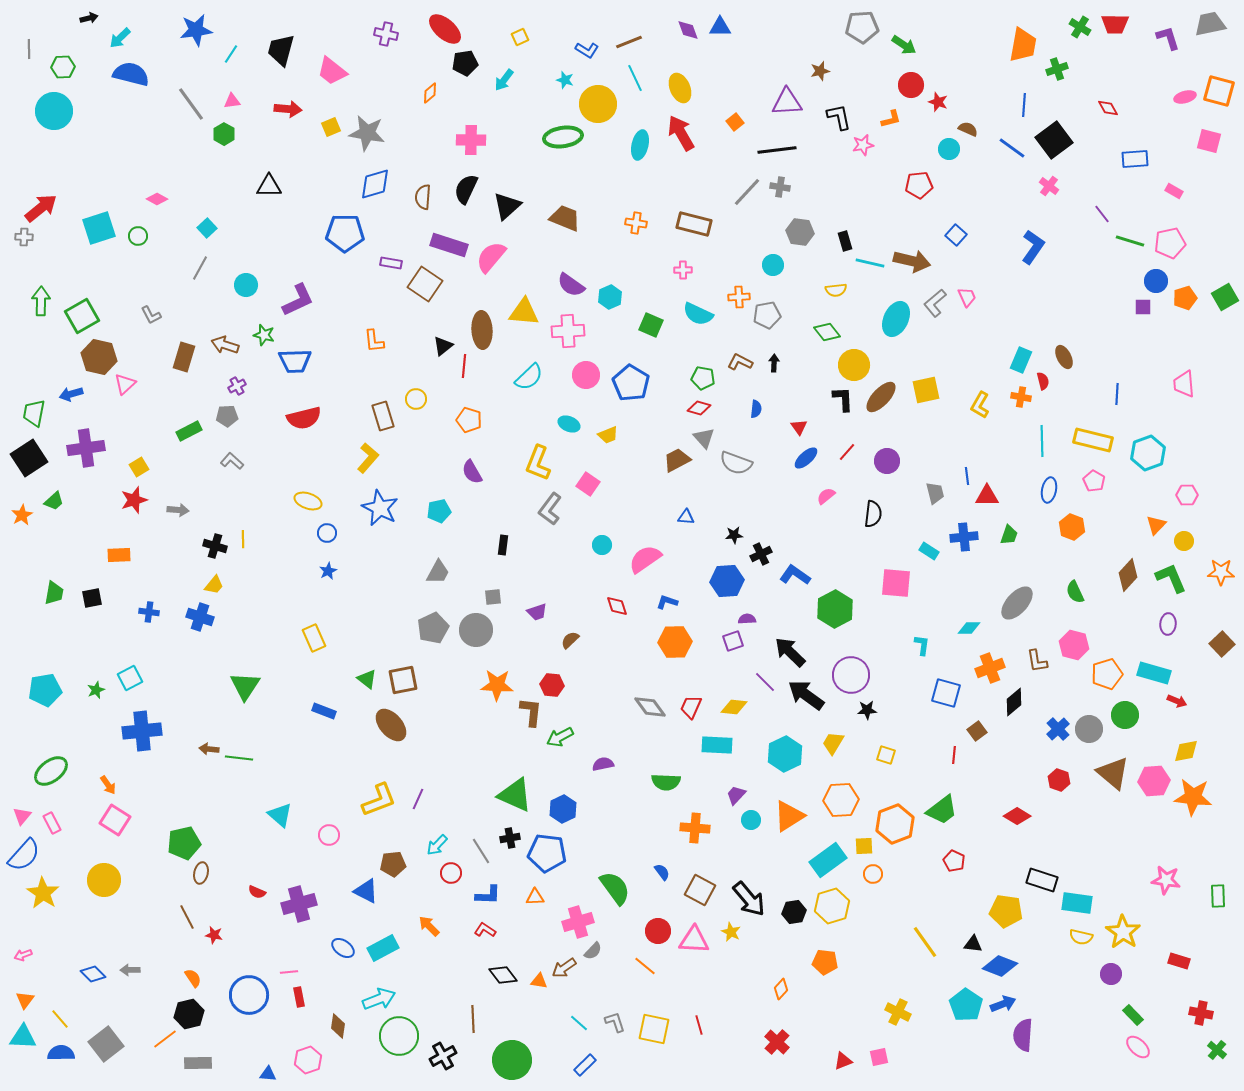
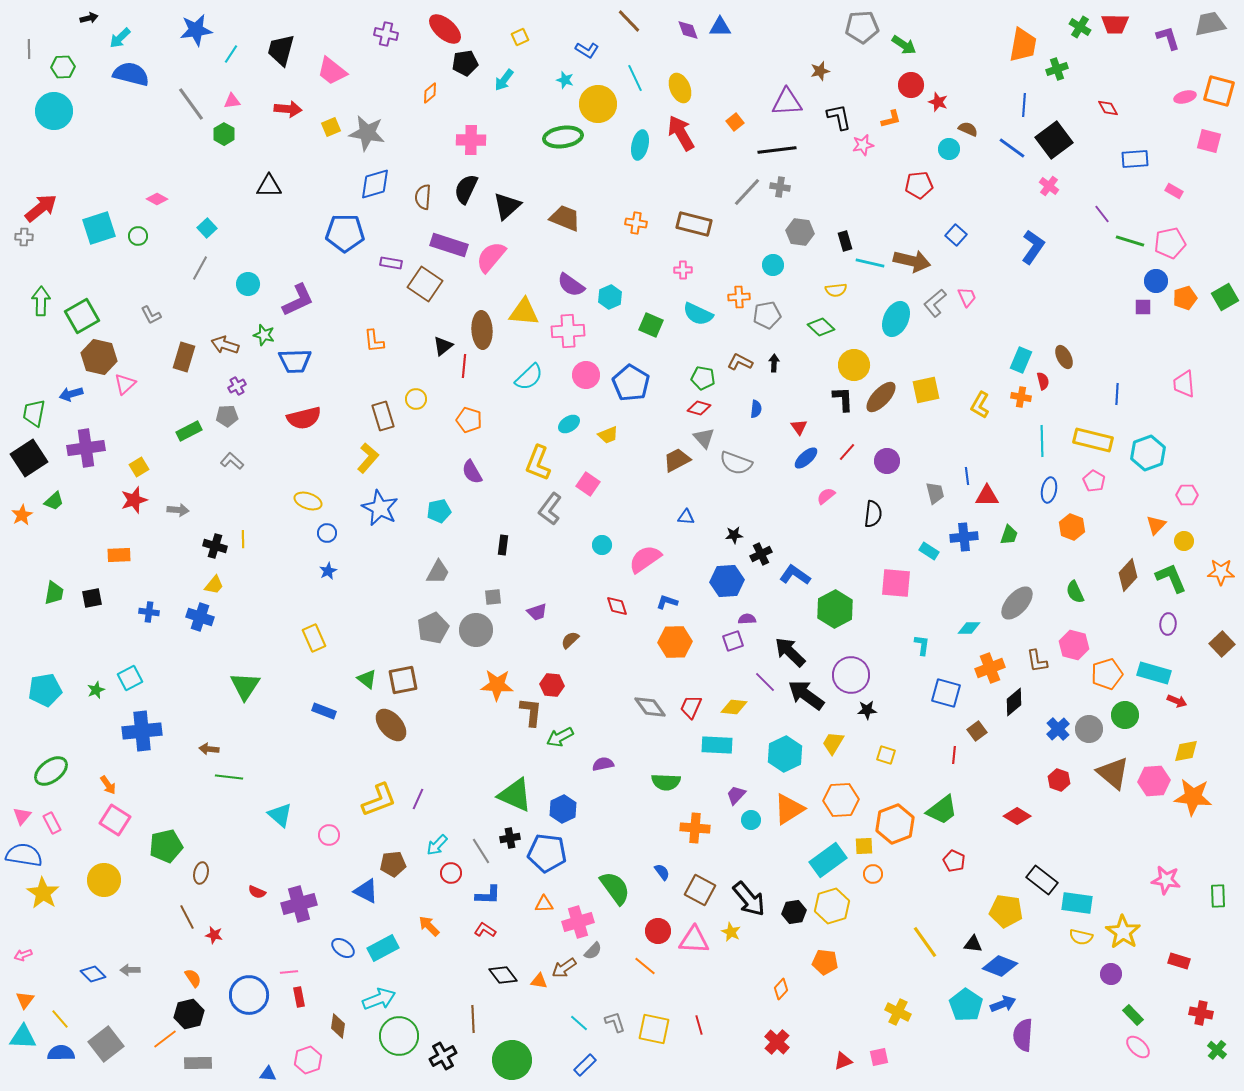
brown line at (629, 42): moved 21 px up; rotated 68 degrees clockwise
cyan circle at (246, 285): moved 2 px right, 1 px up
green diamond at (827, 332): moved 6 px left, 5 px up; rotated 8 degrees counterclockwise
cyan ellipse at (569, 424): rotated 55 degrees counterclockwise
green line at (239, 758): moved 10 px left, 19 px down
orange triangle at (789, 816): moved 7 px up
green pentagon at (184, 843): moved 18 px left, 3 px down
blue semicircle at (24, 855): rotated 123 degrees counterclockwise
black rectangle at (1042, 880): rotated 20 degrees clockwise
orange triangle at (535, 897): moved 9 px right, 7 px down
